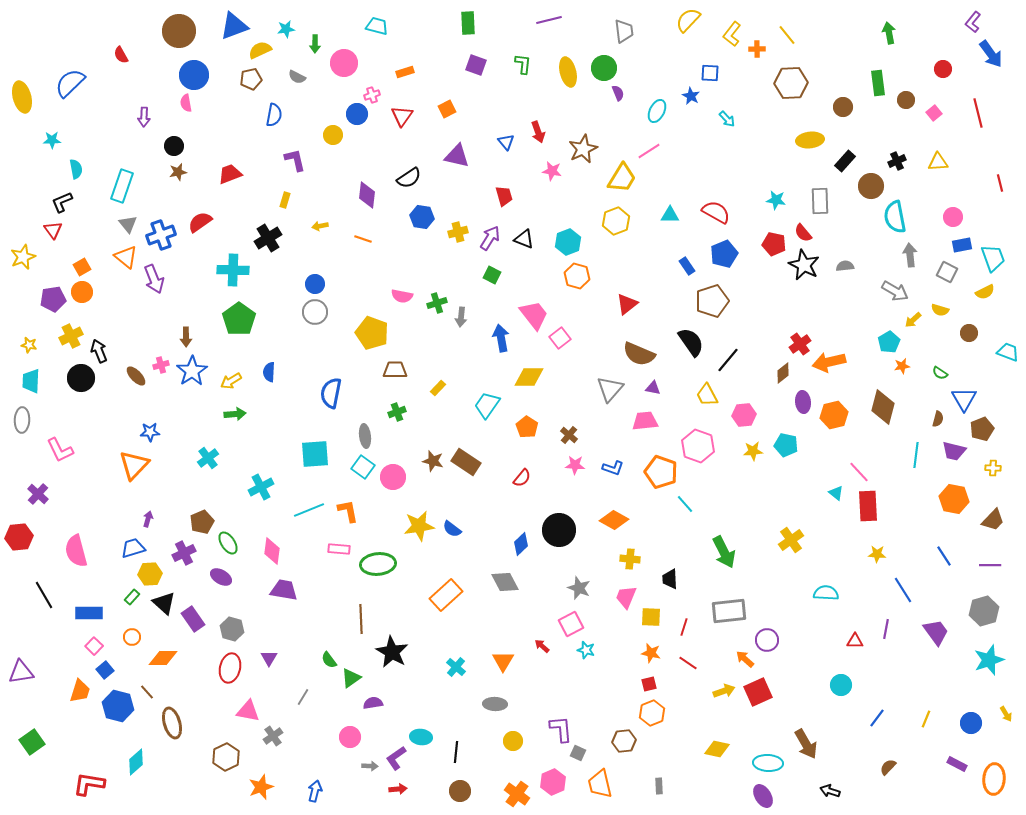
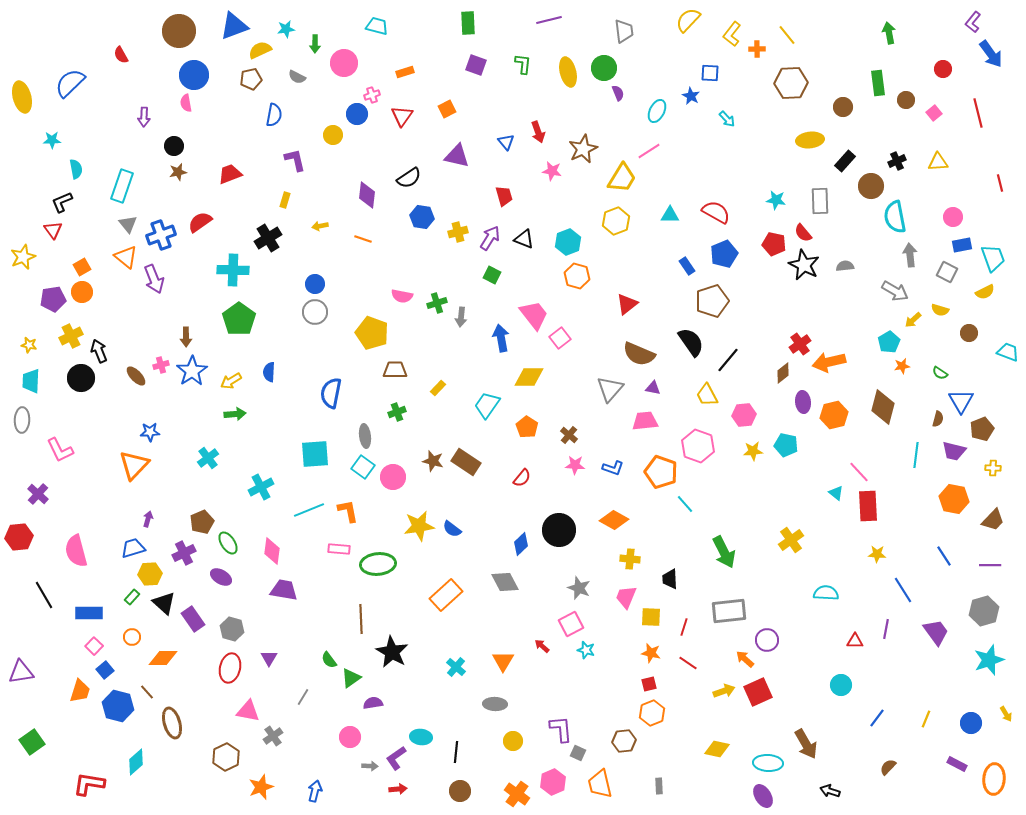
blue triangle at (964, 399): moved 3 px left, 2 px down
